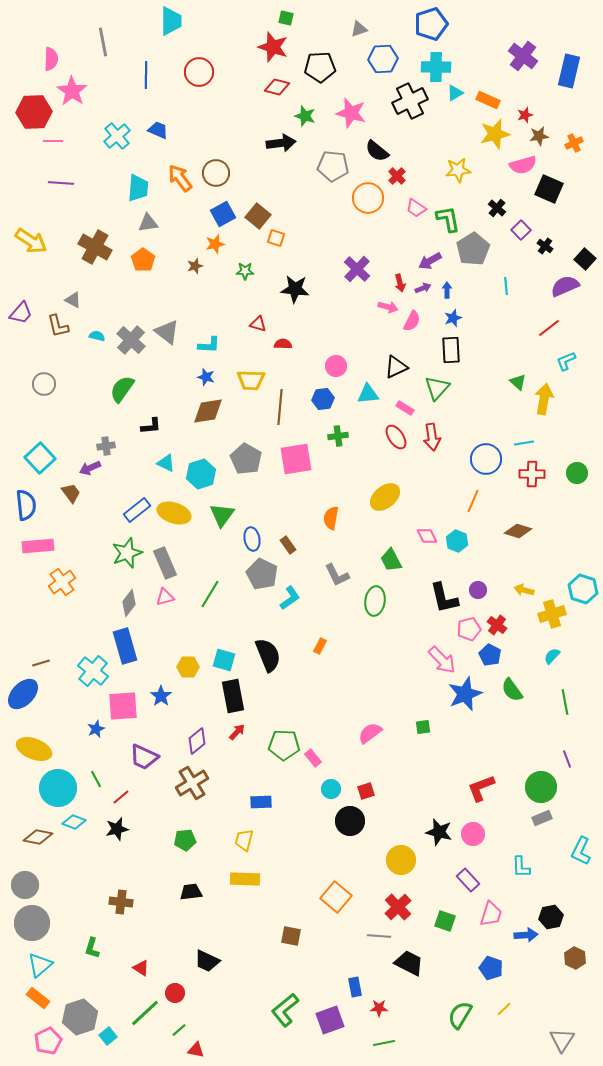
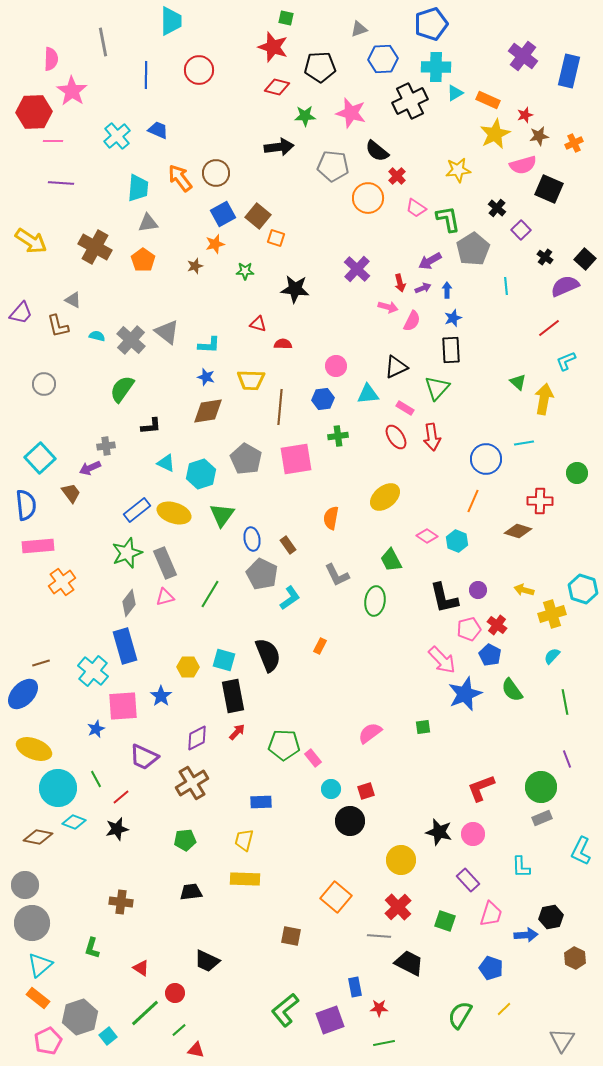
red circle at (199, 72): moved 2 px up
green star at (305, 116): rotated 20 degrees counterclockwise
yellow star at (495, 134): rotated 12 degrees counterclockwise
black arrow at (281, 143): moved 2 px left, 4 px down
black cross at (545, 246): moved 11 px down
red cross at (532, 474): moved 8 px right, 27 px down
pink diamond at (427, 536): rotated 30 degrees counterclockwise
purple diamond at (197, 741): moved 3 px up; rotated 12 degrees clockwise
